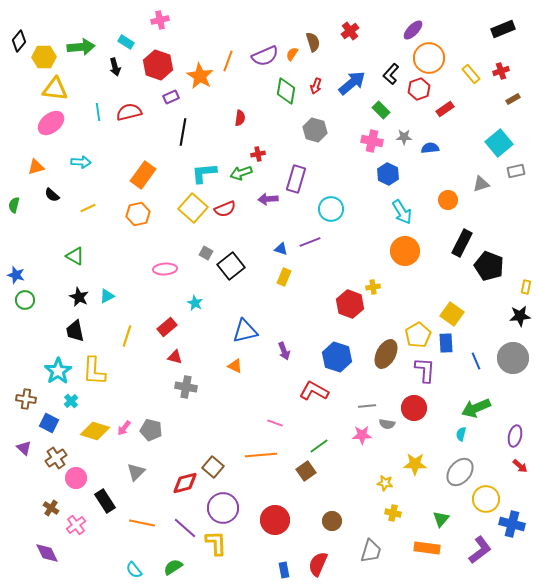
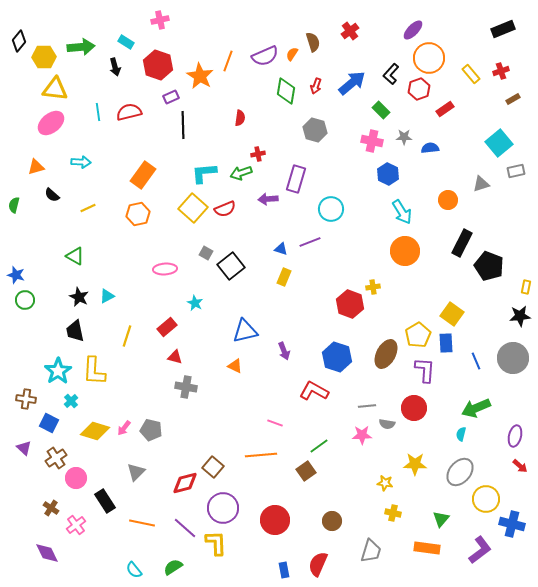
black line at (183, 132): moved 7 px up; rotated 12 degrees counterclockwise
